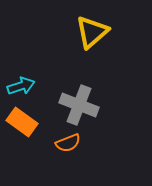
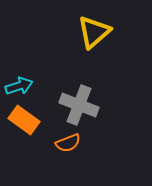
yellow triangle: moved 2 px right
cyan arrow: moved 2 px left
orange rectangle: moved 2 px right, 2 px up
